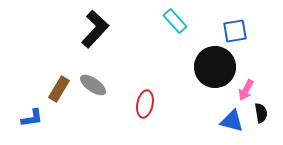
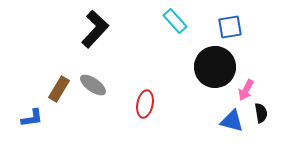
blue square: moved 5 px left, 4 px up
